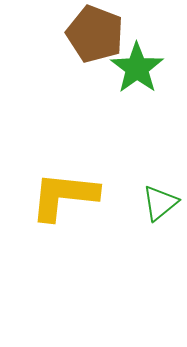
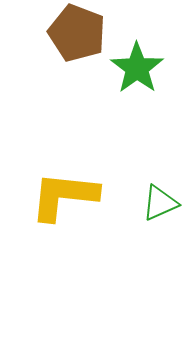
brown pentagon: moved 18 px left, 1 px up
green triangle: rotated 15 degrees clockwise
